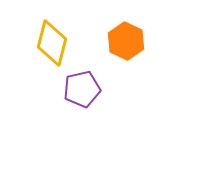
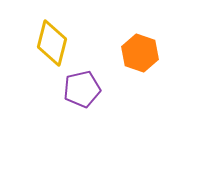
orange hexagon: moved 14 px right, 12 px down; rotated 6 degrees counterclockwise
